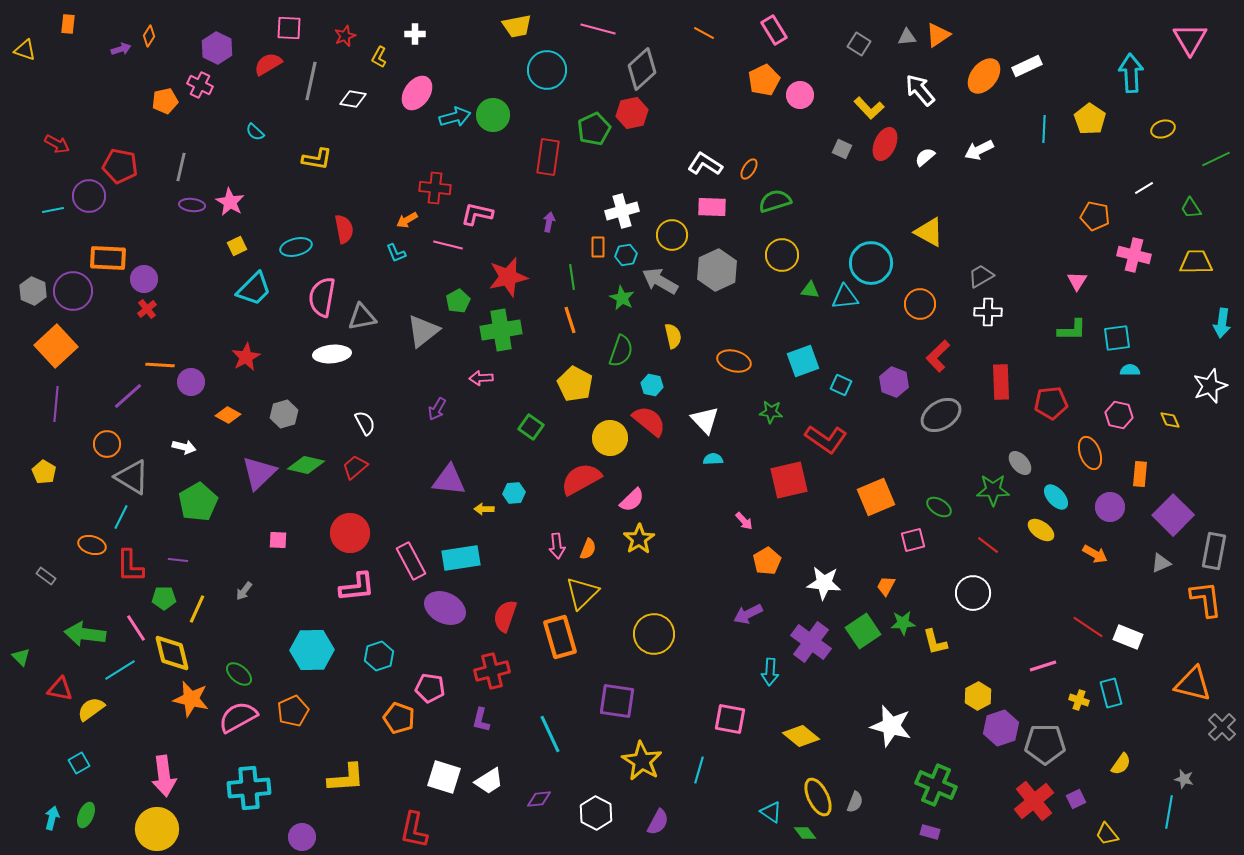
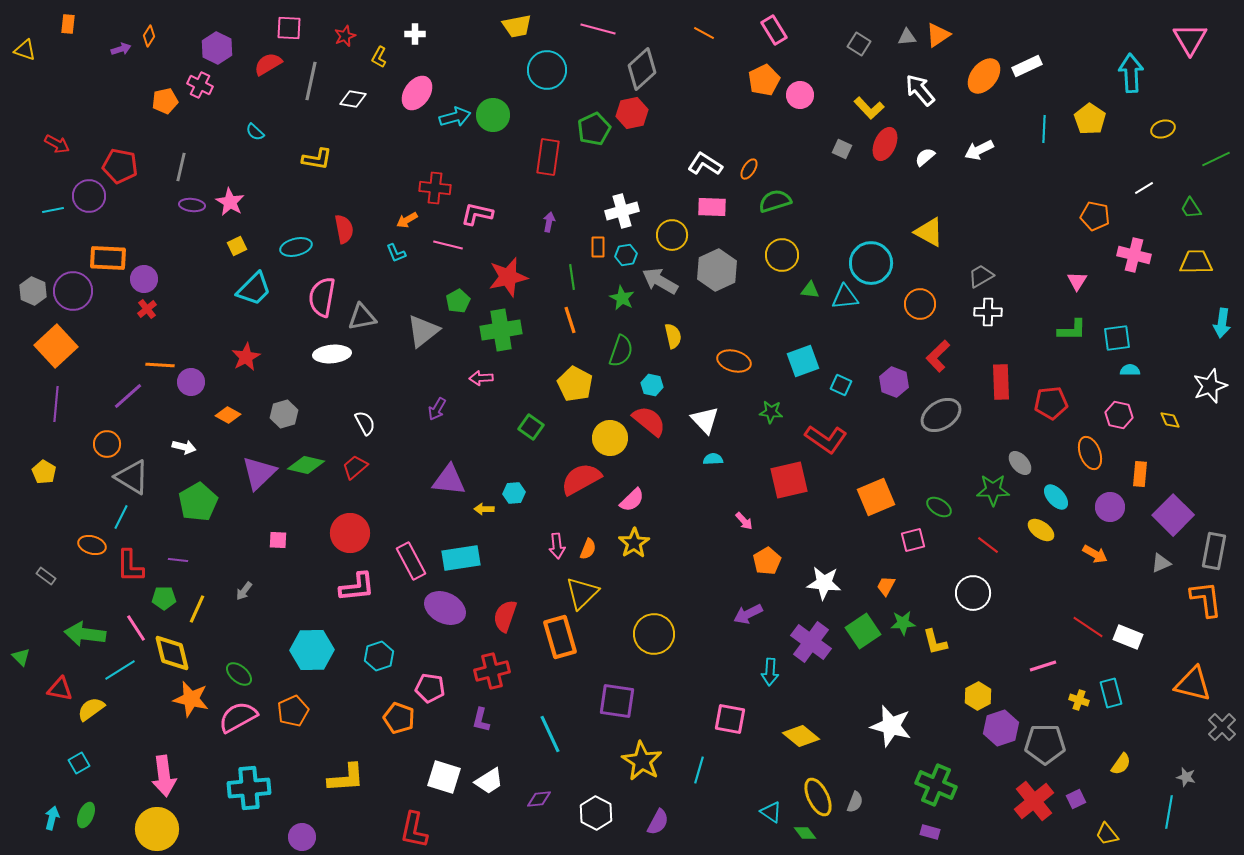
yellow star at (639, 539): moved 5 px left, 4 px down
gray star at (1184, 779): moved 2 px right, 2 px up
